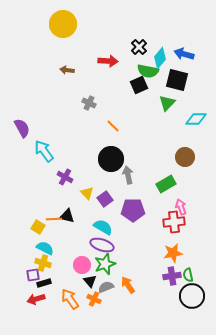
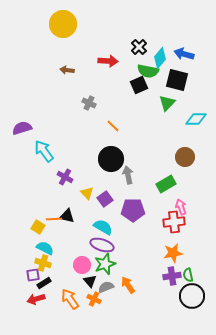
purple semicircle at (22, 128): rotated 78 degrees counterclockwise
black rectangle at (44, 283): rotated 16 degrees counterclockwise
